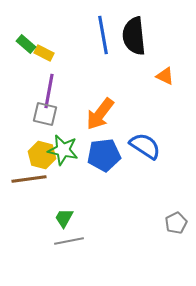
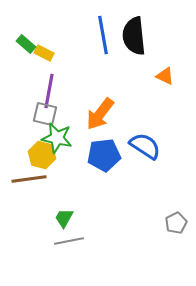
green star: moved 6 px left, 12 px up
